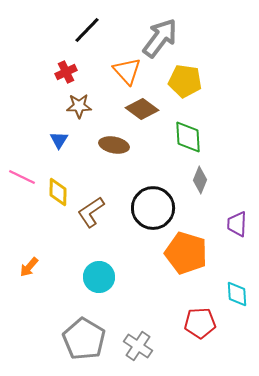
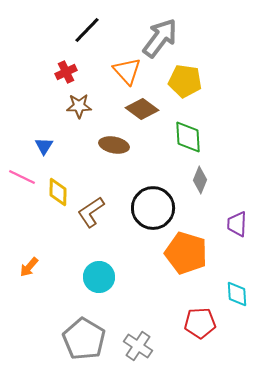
blue triangle: moved 15 px left, 6 px down
